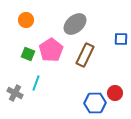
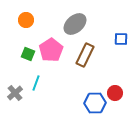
gray cross: rotated 21 degrees clockwise
